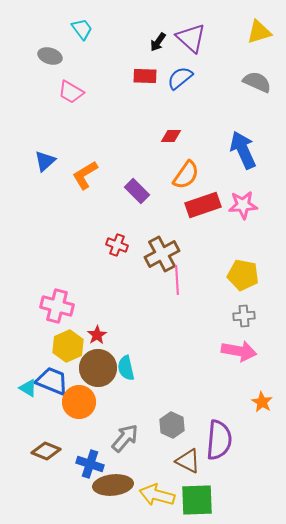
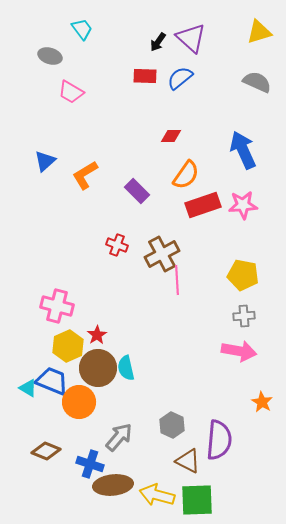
gray arrow at (125, 438): moved 6 px left, 1 px up
